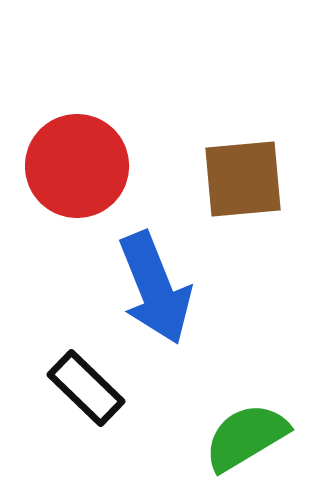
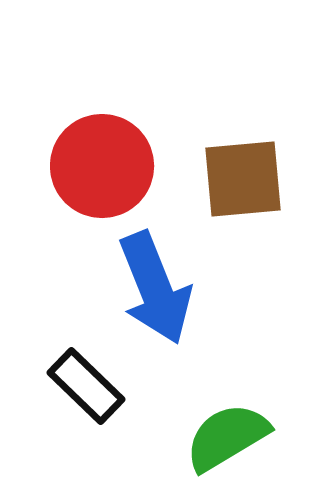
red circle: moved 25 px right
black rectangle: moved 2 px up
green semicircle: moved 19 px left
